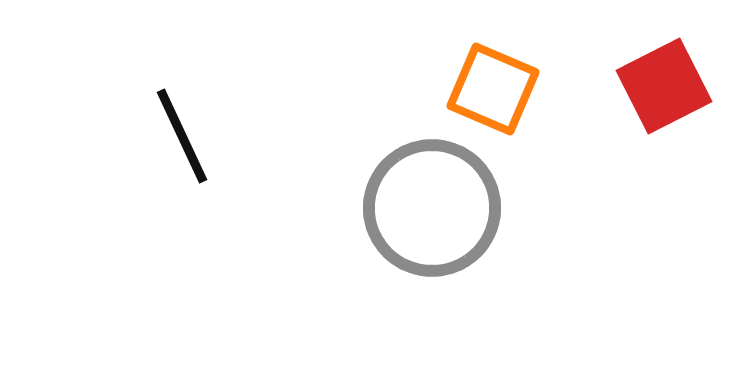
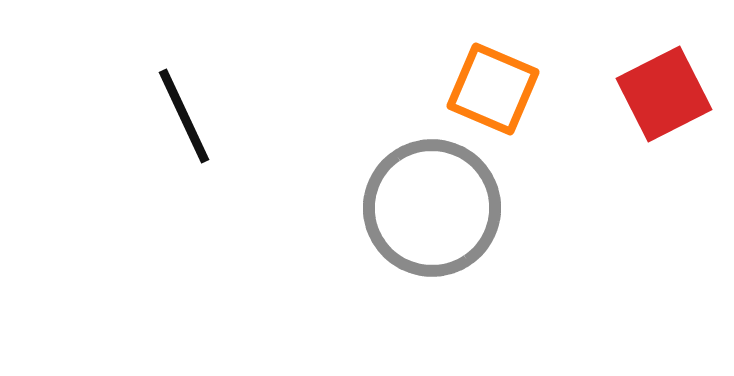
red square: moved 8 px down
black line: moved 2 px right, 20 px up
